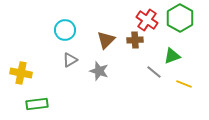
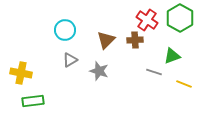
gray line: rotated 21 degrees counterclockwise
green rectangle: moved 4 px left, 3 px up
